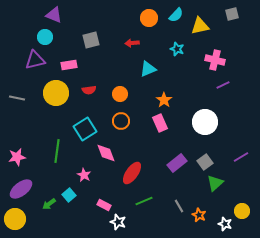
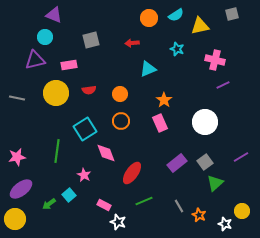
cyan semicircle at (176, 15): rotated 14 degrees clockwise
